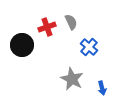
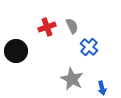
gray semicircle: moved 1 px right, 4 px down
black circle: moved 6 px left, 6 px down
